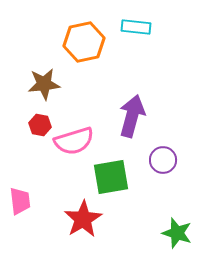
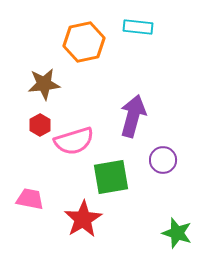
cyan rectangle: moved 2 px right
purple arrow: moved 1 px right
red hexagon: rotated 20 degrees clockwise
pink trapezoid: moved 10 px right, 2 px up; rotated 72 degrees counterclockwise
